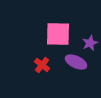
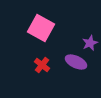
pink square: moved 17 px left, 6 px up; rotated 28 degrees clockwise
